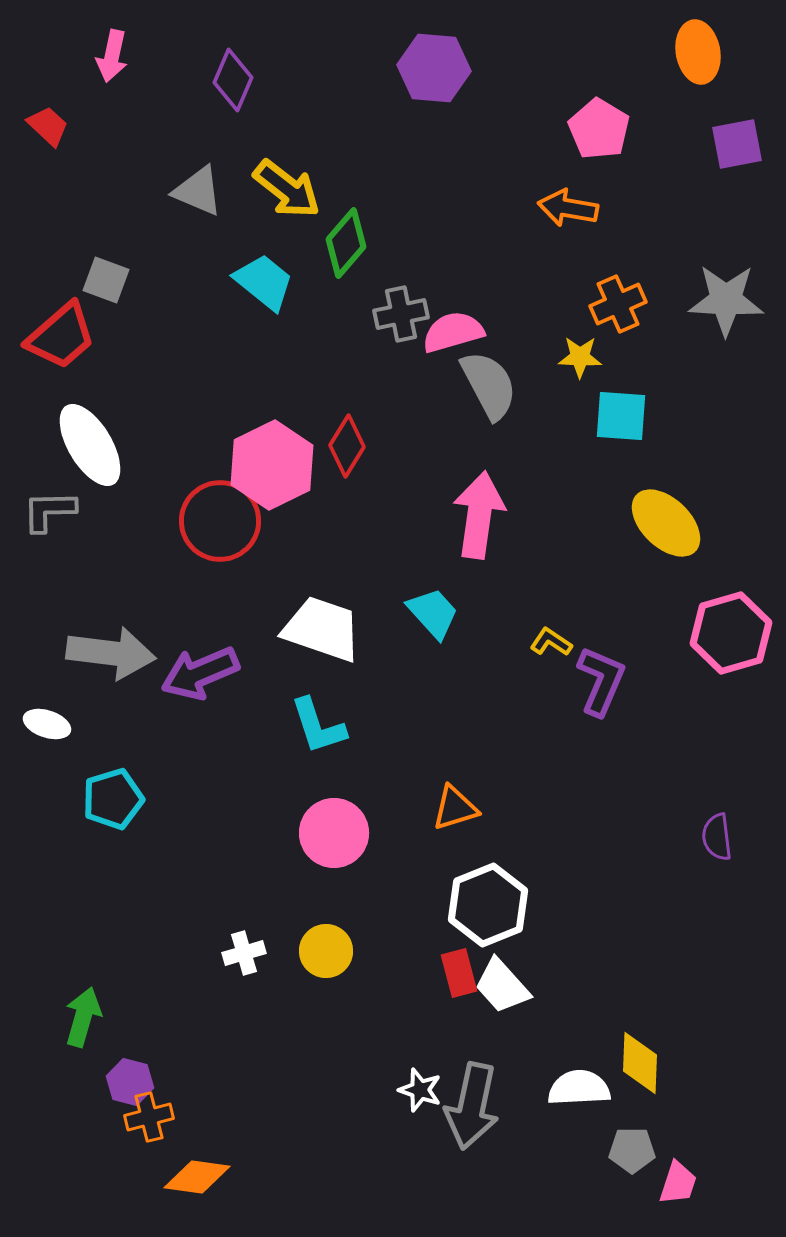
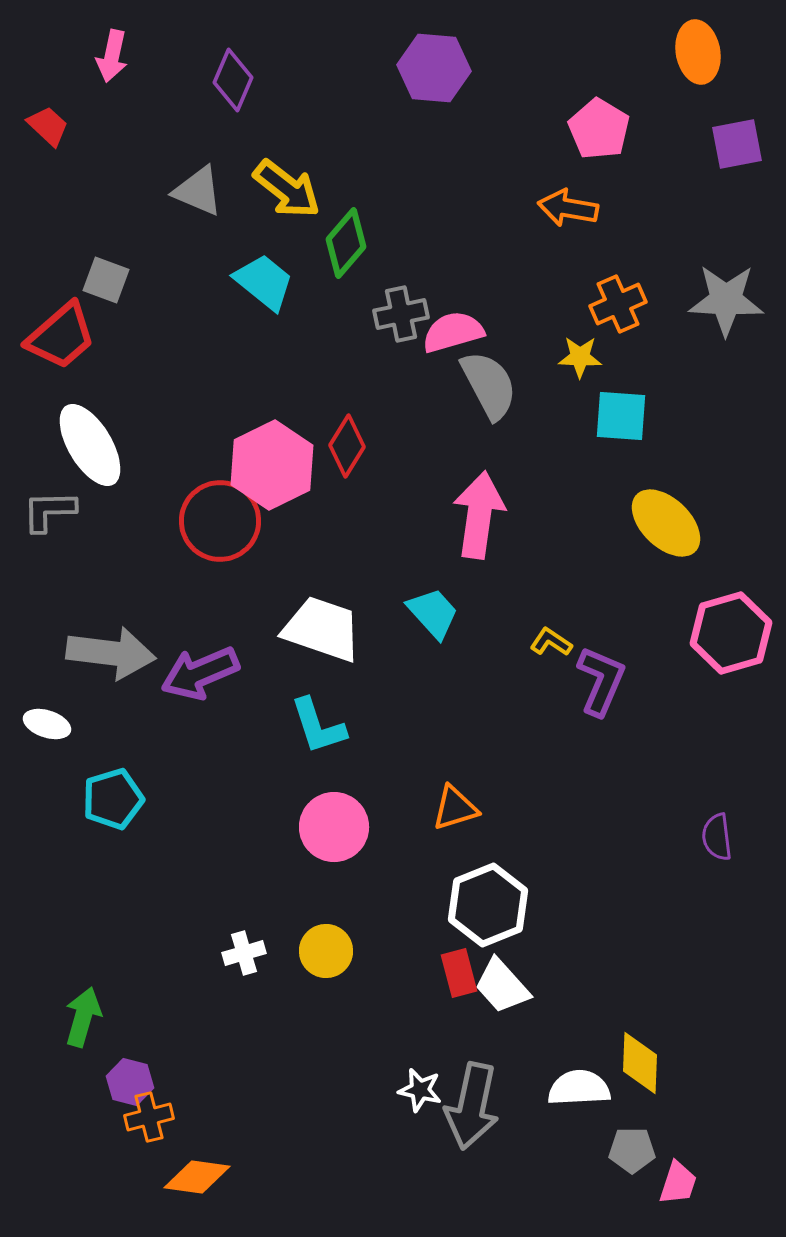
pink circle at (334, 833): moved 6 px up
white star at (420, 1090): rotated 6 degrees counterclockwise
